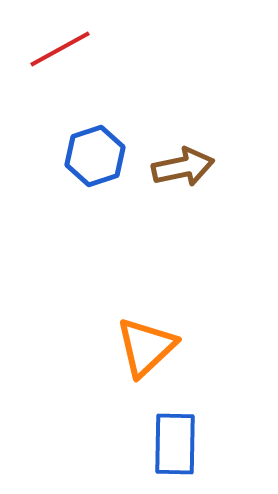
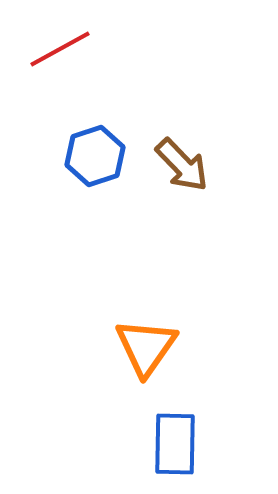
brown arrow: moved 1 px left, 2 px up; rotated 58 degrees clockwise
orange triangle: rotated 12 degrees counterclockwise
